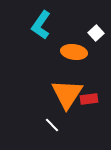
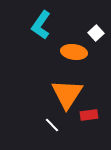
red rectangle: moved 16 px down
